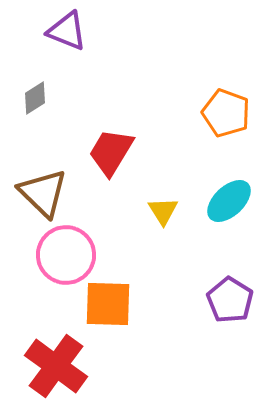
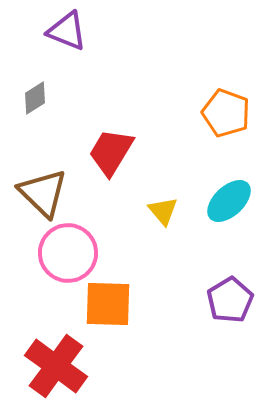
yellow triangle: rotated 8 degrees counterclockwise
pink circle: moved 2 px right, 2 px up
purple pentagon: rotated 9 degrees clockwise
